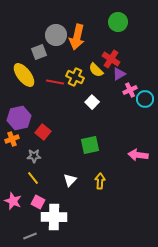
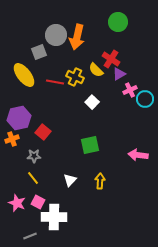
pink star: moved 4 px right, 2 px down
